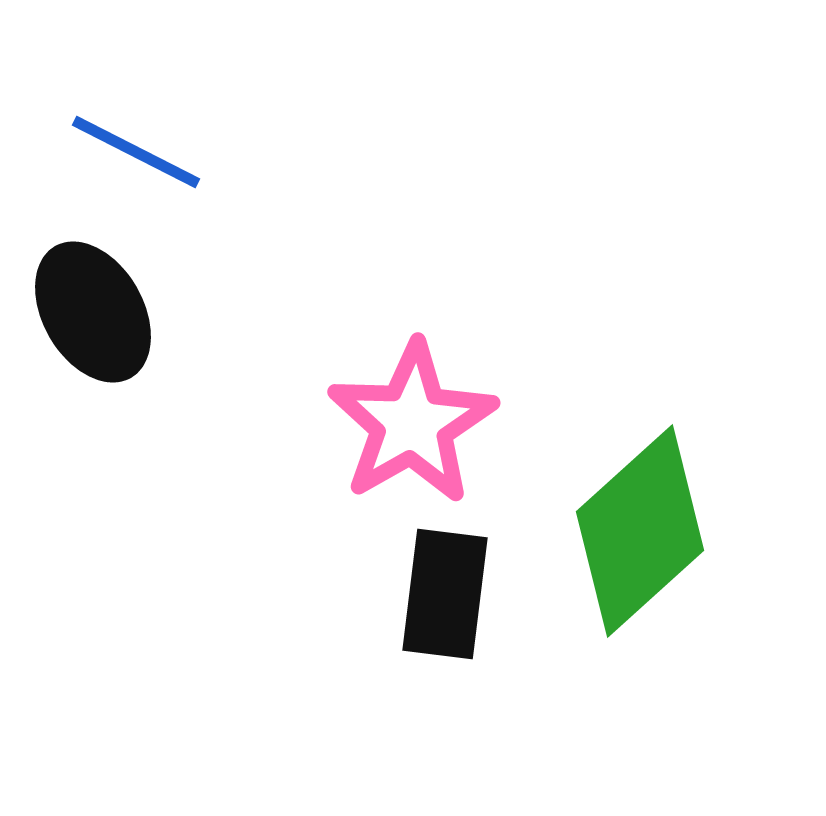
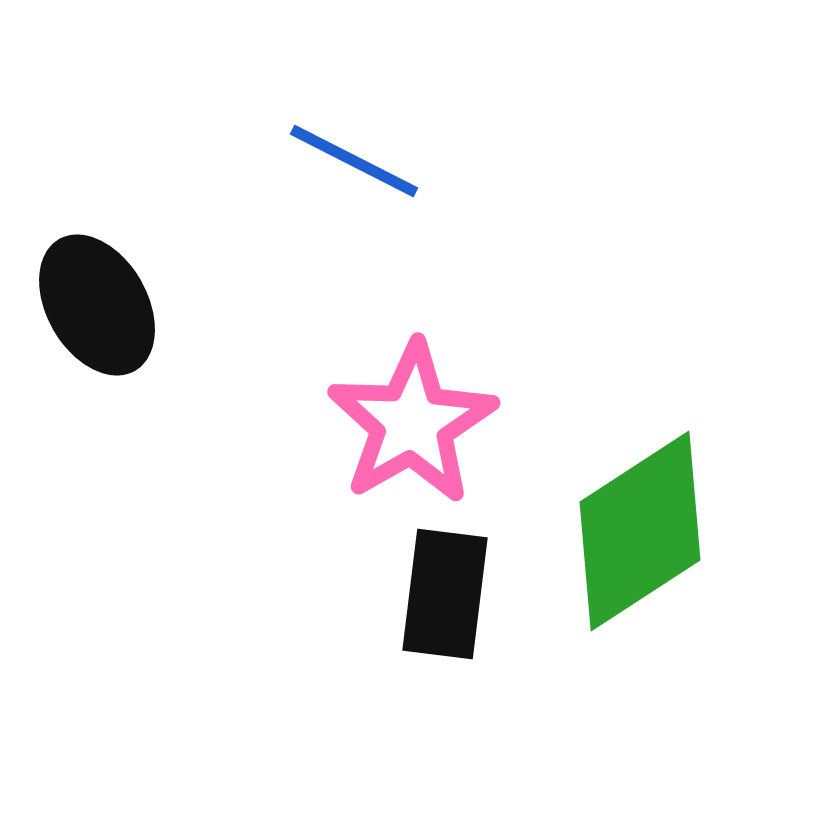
blue line: moved 218 px right, 9 px down
black ellipse: moved 4 px right, 7 px up
green diamond: rotated 9 degrees clockwise
